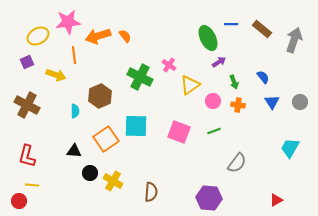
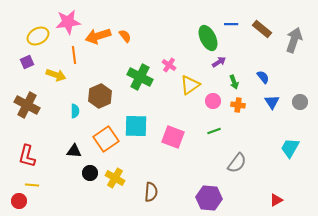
pink square: moved 6 px left, 5 px down
yellow cross: moved 2 px right, 3 px up
